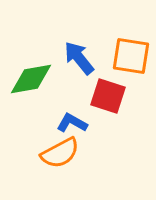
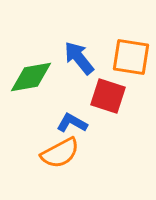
orange square: moved 1 px down
green diamond: moved 2 px up
